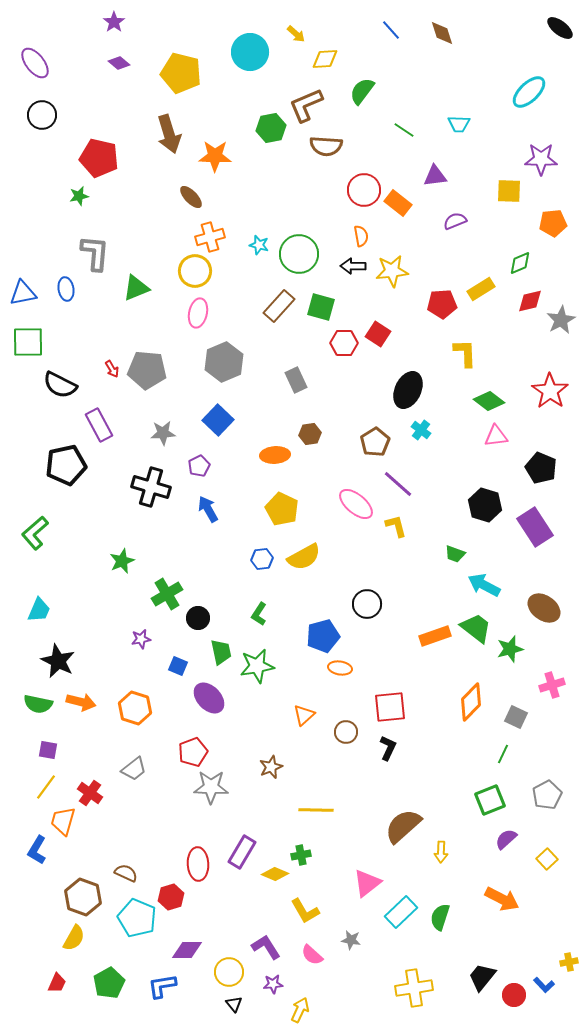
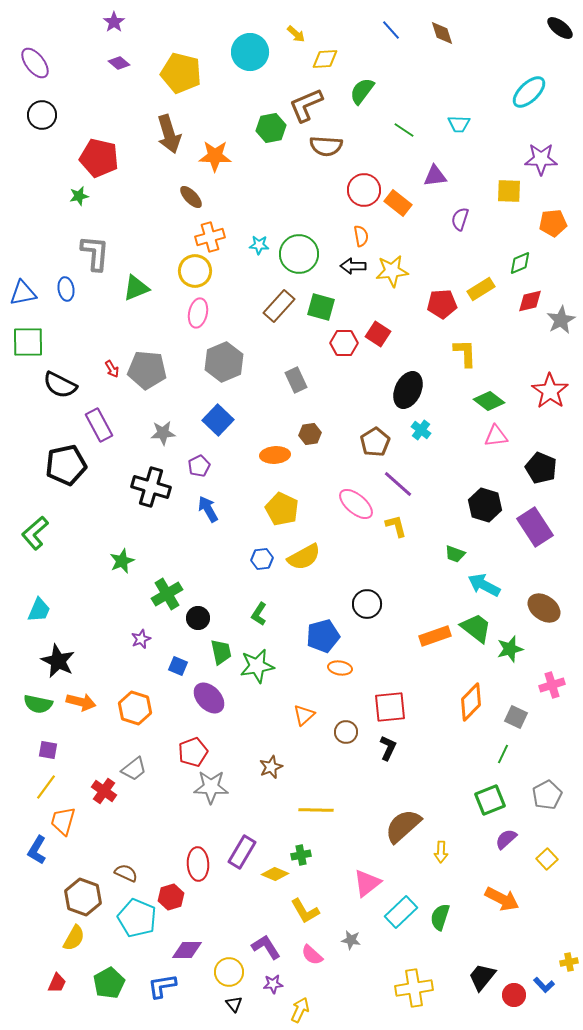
purple semicircle at (455, 221): moved 5 px right, 2 px up; rotated 50 degrees counterclockwise
cyan star at (259, 245): rotated 12 degrees counterclockwise
purple star at (141, 639): rotated 12 degrees counterclockwise
red cross at (90, 793): moved 14 px right, 2 px up
